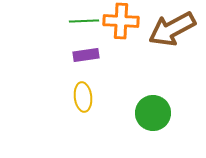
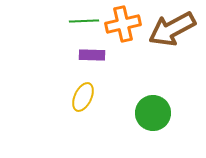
orange cross: moved 2 px right, 3 px down; rotated 16 degrees counterclockwise
purple rectangle: moved 6 px right; rotated 10 degrees clockwise
yellow ellipse: rotated 32 degrees clockwise
